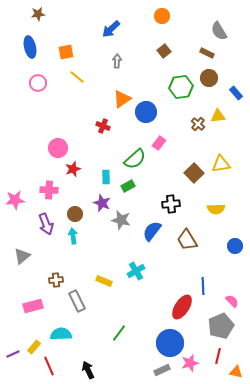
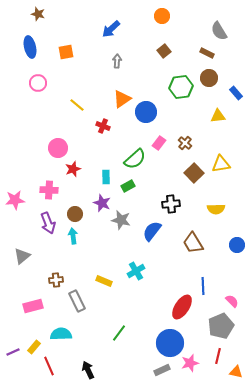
brown star at (38, 14): rotated 24 degrees clockwise
yellow line at (77, 77): moved 28 px down
brown cross at (198, 124): moved 13 px left, 19 px down
purple arrow at (46, 224): moved 2 px right, 1 px up
brown trapezoid at (187, 240): moved 6 px right, 3 px down
blue circle at (235, 246): moved 2 px right, 1 px up
purple line at (13, 354): moved 2 px up
